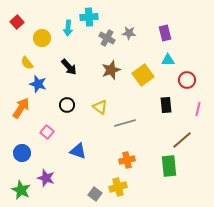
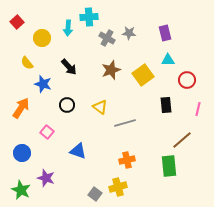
blue star: moved 5 px right
